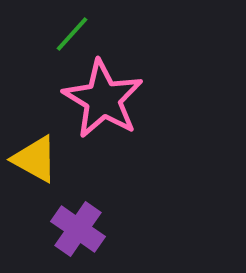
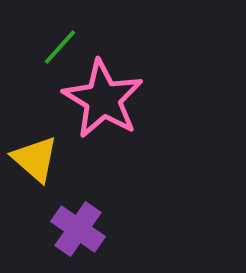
green line: moved 12 px left, 13 px down
yellow triangle: rotated 12 degrees clockwise
